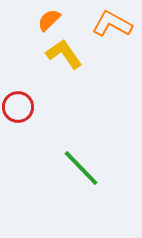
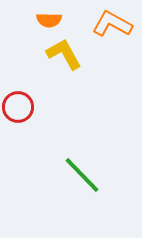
orange semicircle: rotated 135 degrees counterclockwise
yellow L-shape: rotated 6 degrees clockwise
green line: moved 1 px right, 7 px down
